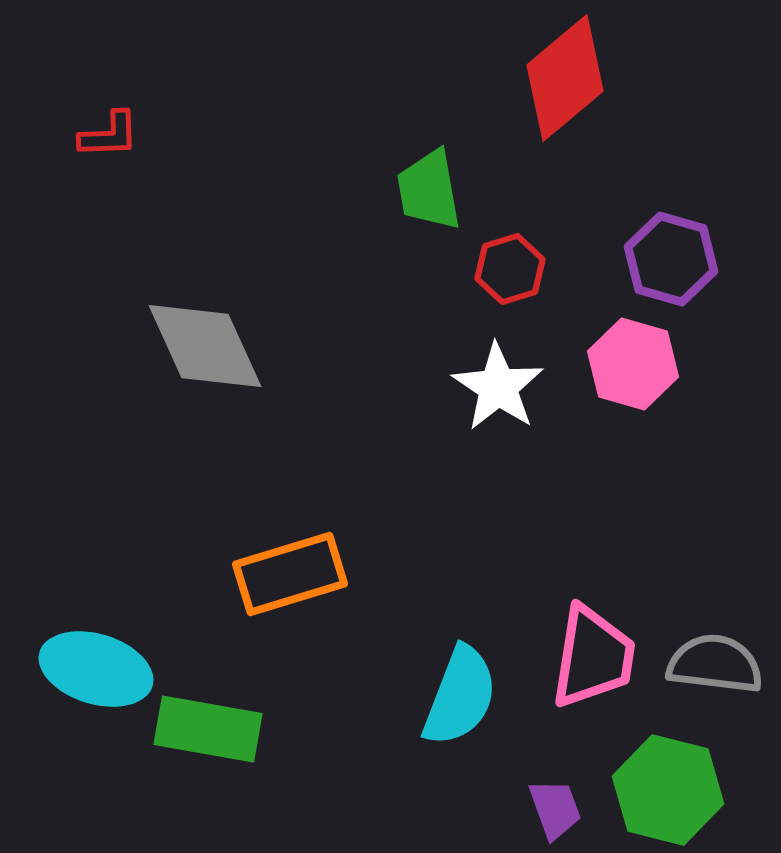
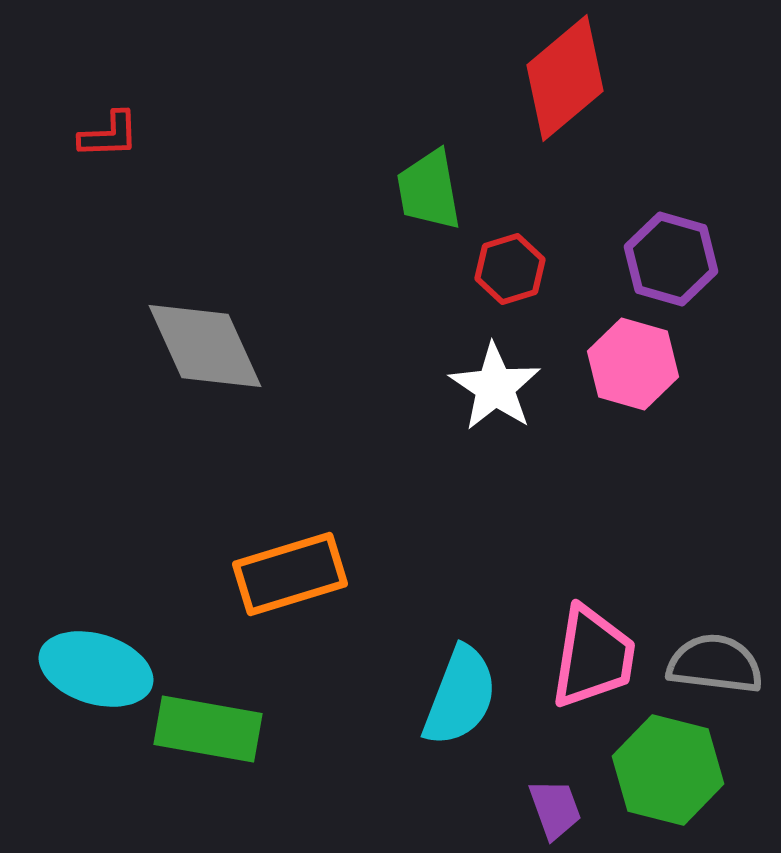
white star: moved 3 px left
green hexagon: moved 20 px up
